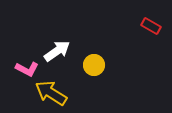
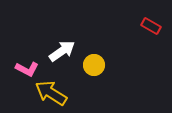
white arrow: moved 5 px right
